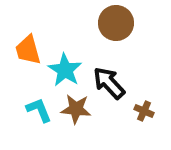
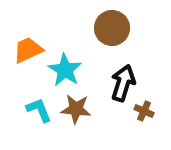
brown circle: moved 4 px left, 5 px down
orange trapezoid: rotated 80 degrees clockwise
black arrow: moved 14 px right; rotated 60 degrees clockwise
